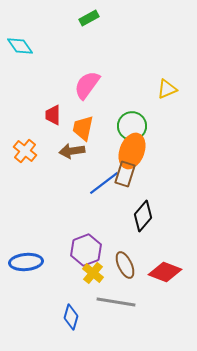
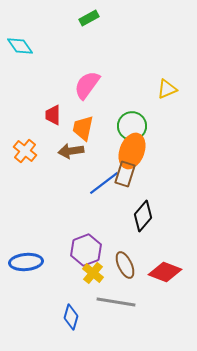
brown arrow: moved 1 px left
